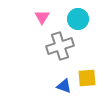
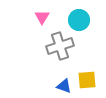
cyan circle: moved 1 px right, 1 px down
yellow square: moved 2 px down
